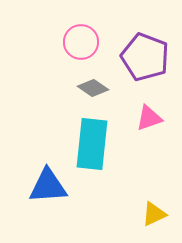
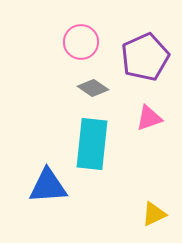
purple pentagon: rotated 27 degrees clockwise
